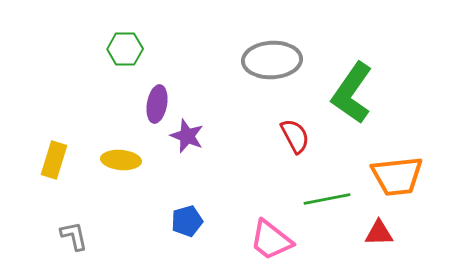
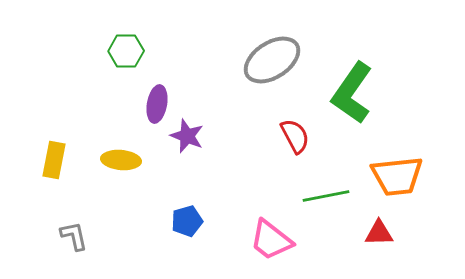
green hexagon: moved 1 px right, 2 px down
gray ellipse: rotated 30 degrees counterclockwise
yellow rectangle: rotated 6 degrees counterclockwise
green line: moved 1 px left, 3 px up
